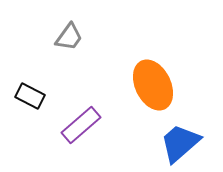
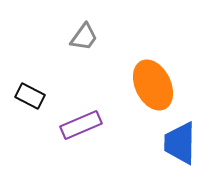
gray trapezoid: moved 15 px right
purple rectangle: rotated 18 degrees clockwise
blue trapezoid: rotated 48 degrees counterclockwise
